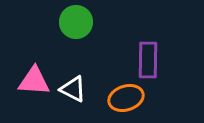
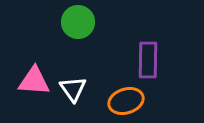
green circle: moved 2 px right
white triangle: rotated 28 degrees clockwise
orange ellipse: moved 3 px down
